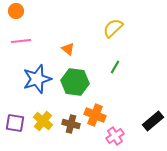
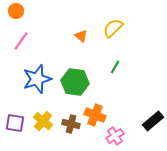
pink line: rotated 48 degrees counterclockwise
orange triangle: moved 13 px right, 13 px up
